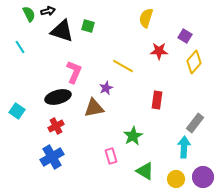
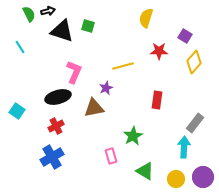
yellow line: rotated 45 degrees counterclockwise
